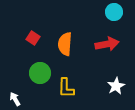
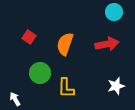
red square: moved 4 px left, 1 px up
orange semicircle: rotated 15 degrees clockwise
white star: rotated 12 degrees clockwise
